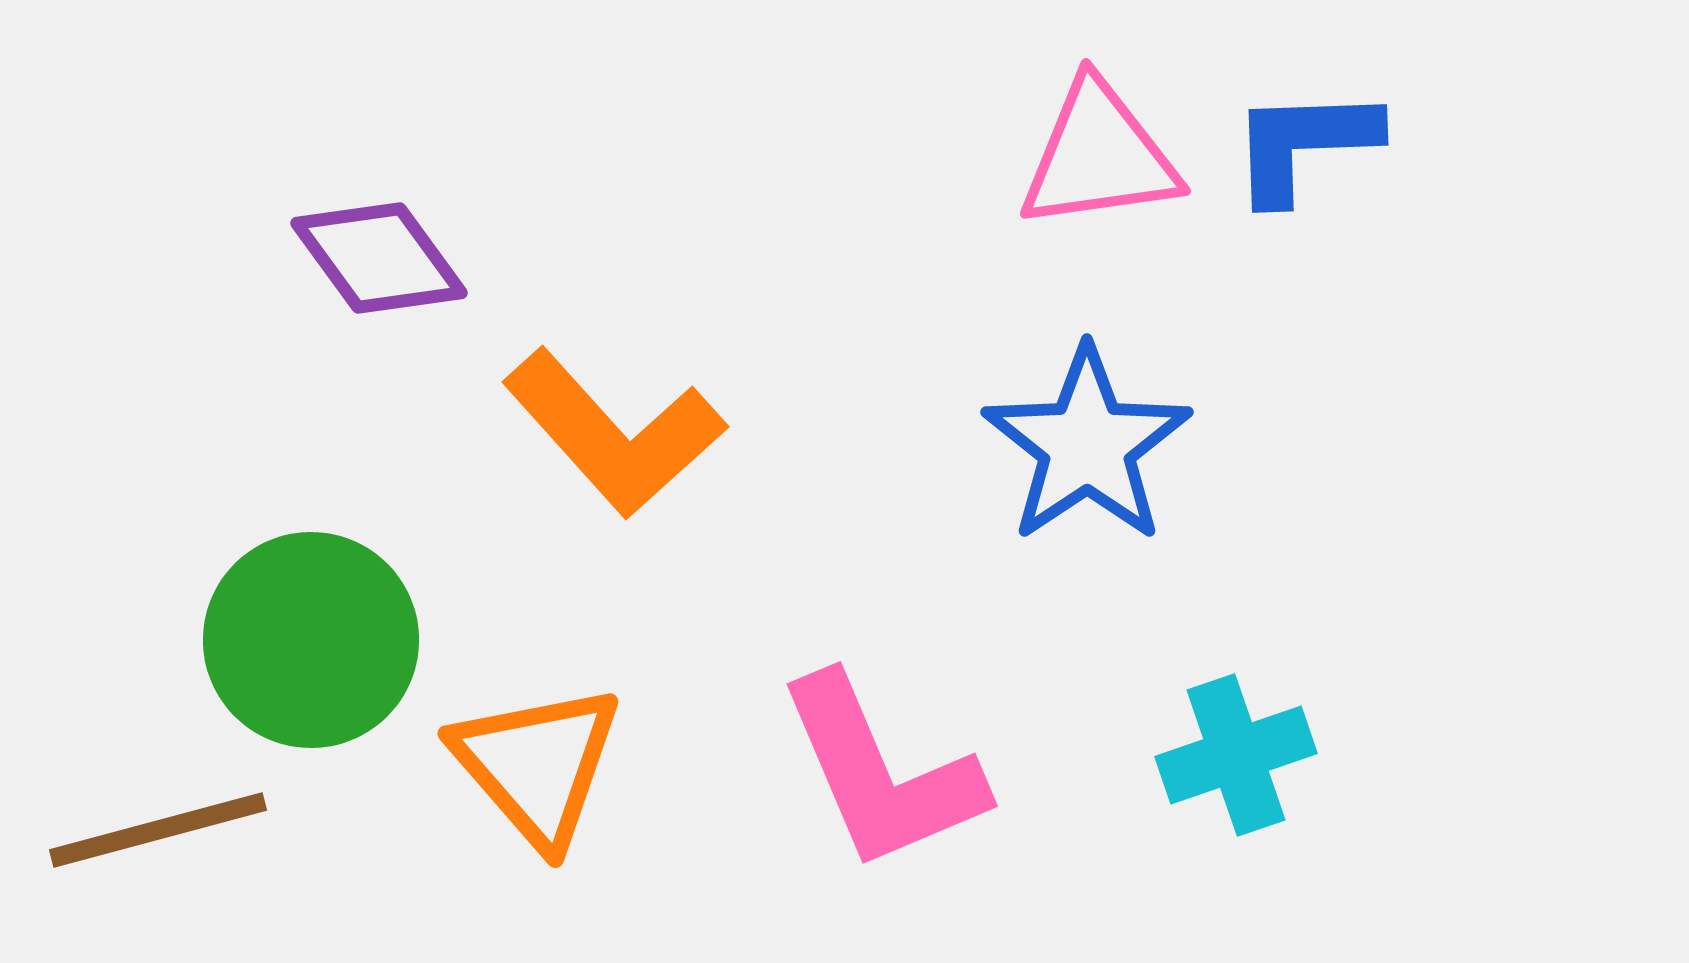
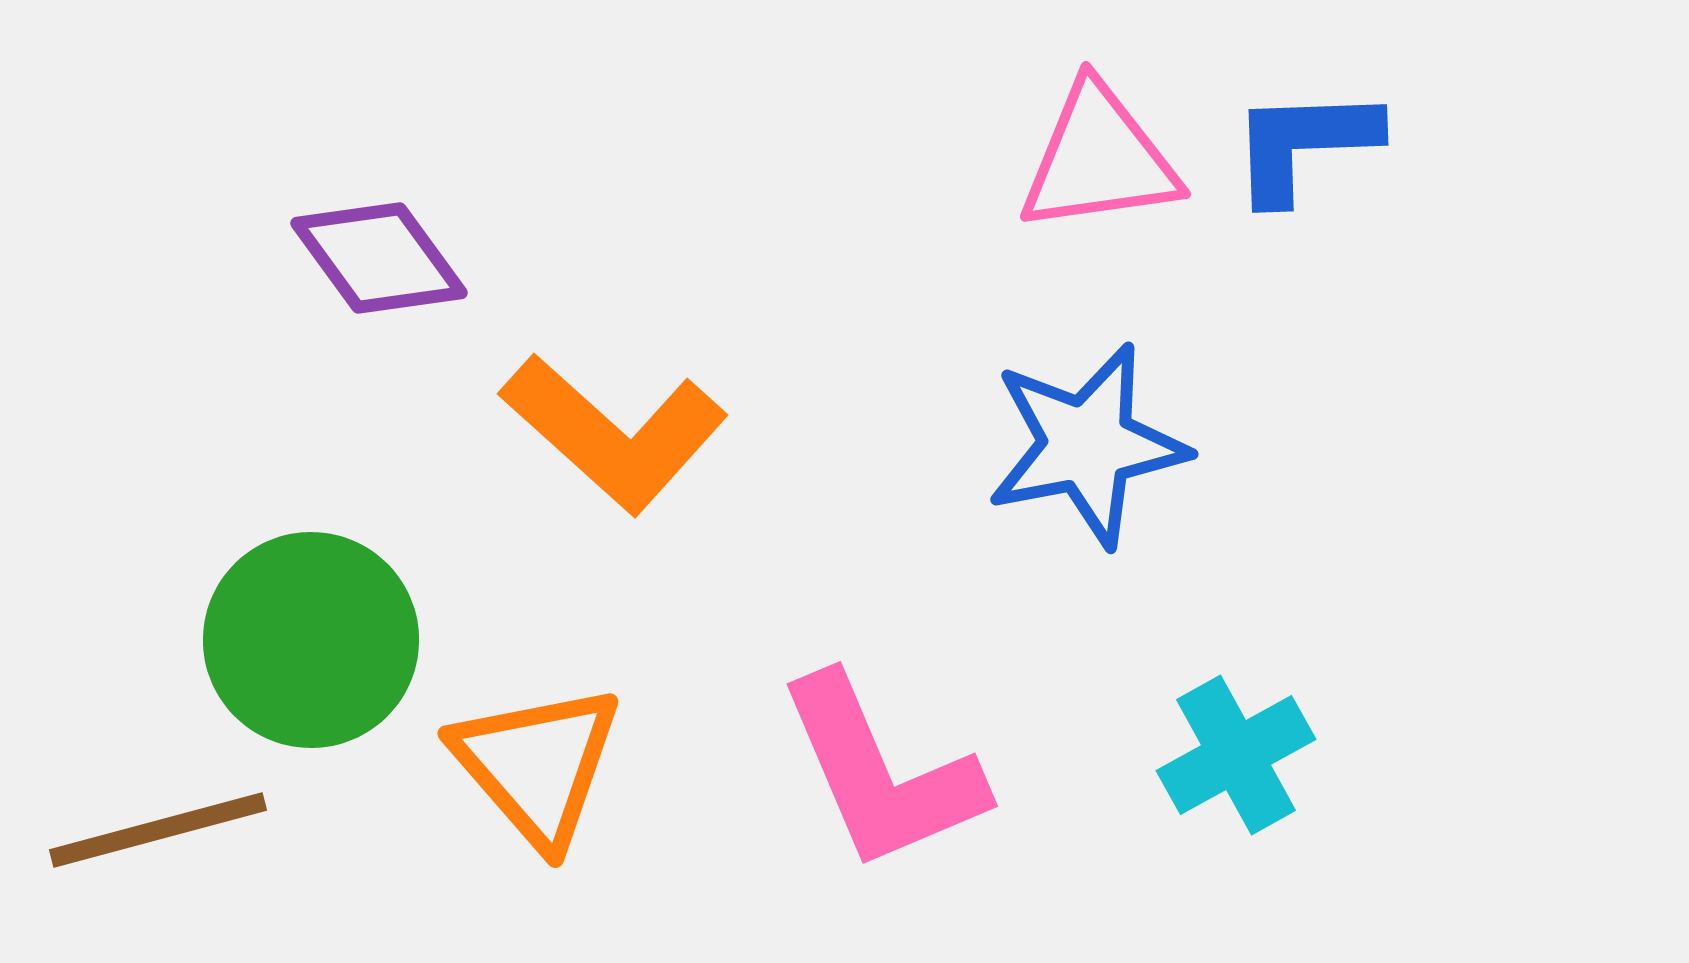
pink triangle: moved 3 px down
orange L-shape: rotated 6 degrees counterclockwise
blue star: rotated 23 degrees clockwise
cyan cross: rotated 10 degrees counterclockwise
